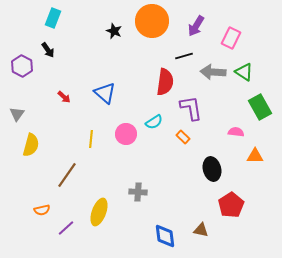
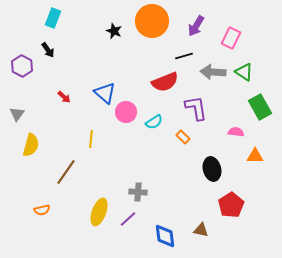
red semicircle: rotated 60 degrees clockwise
purple L-shape: moved 5 px right
pink circle: moved 22 px up
brown line: moved 1 px left, 3 px up
purple line: moved 62 px right, 9 px up
